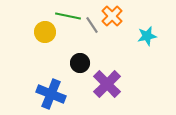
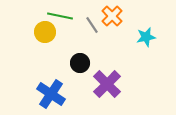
green line: moved 8 px left
cyan star: moved 1 px left, 1 px down
blue cross: rotated 12 degrees clockwise
